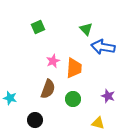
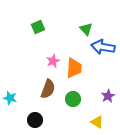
purple star: rotated 24 degrees clockwise
yellow triangle: moved 1 px left, 1 px up; rotated 16 degrees clockwise
